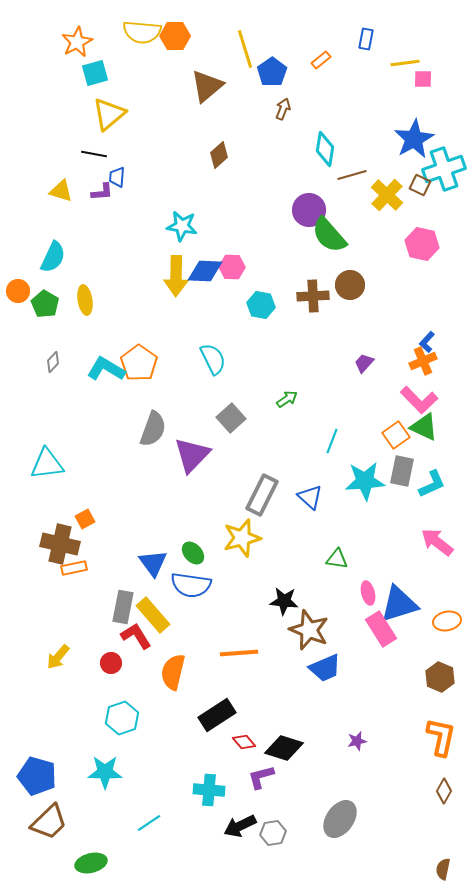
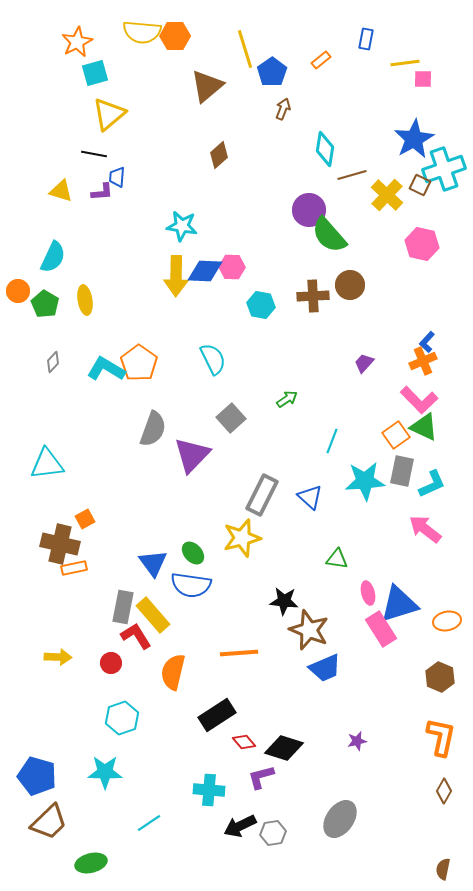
pink arrow at (437, 542): moved 12 px left, 13 px up
yellow arrow at (58, 657): rotated 128 degrees counterclockwise
